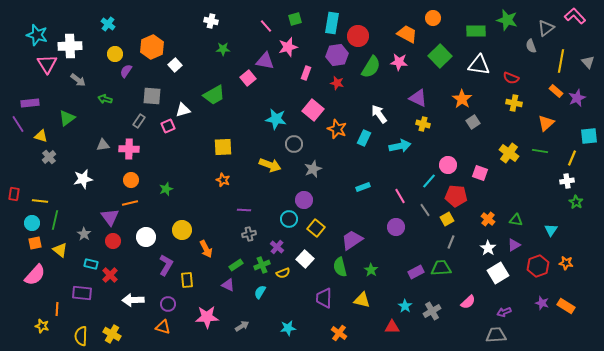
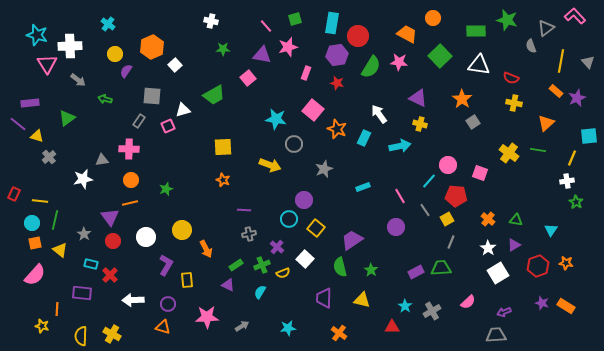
purple triangle at (265, 61): moved 3 px left, 6 px up
purple line at (18, 124): rotated 18 degrees counterclockwise
yellow cross at (423, 124): moved 3 px left
yellow triangle at (41, 136): moved 4 px left
gray triangle at (103, 145): moved 1 px left, 15 px down
green line at (540, 151): moved 2 px left, 1 px up
gray star at (313, 169): moved 11 px right
red rectangle at (14, 194): rotated 16 degrees clockwise
